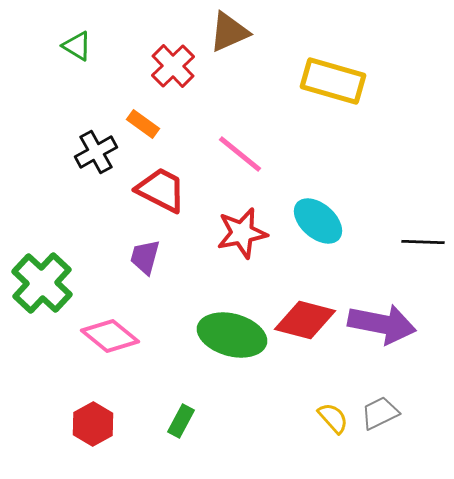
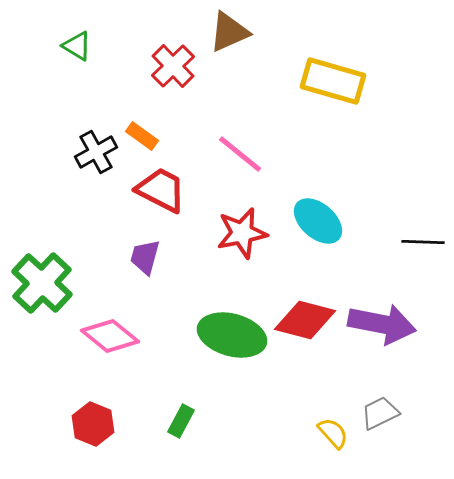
orange rectangle: moved 1 px left, 12 px down
yellow semicircle: moved 15 px down
red hexagon: rotated 9 degrees counterclockwise
